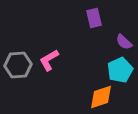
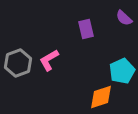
purple rectangle: moved 8 px left, 11 px down
purple semicircle: moved 24 px up
gray hexagon: moved 2 px up; rotated 16 degrees counterclockwise
cyan pentagon: moved 2 px right, 1 px down
